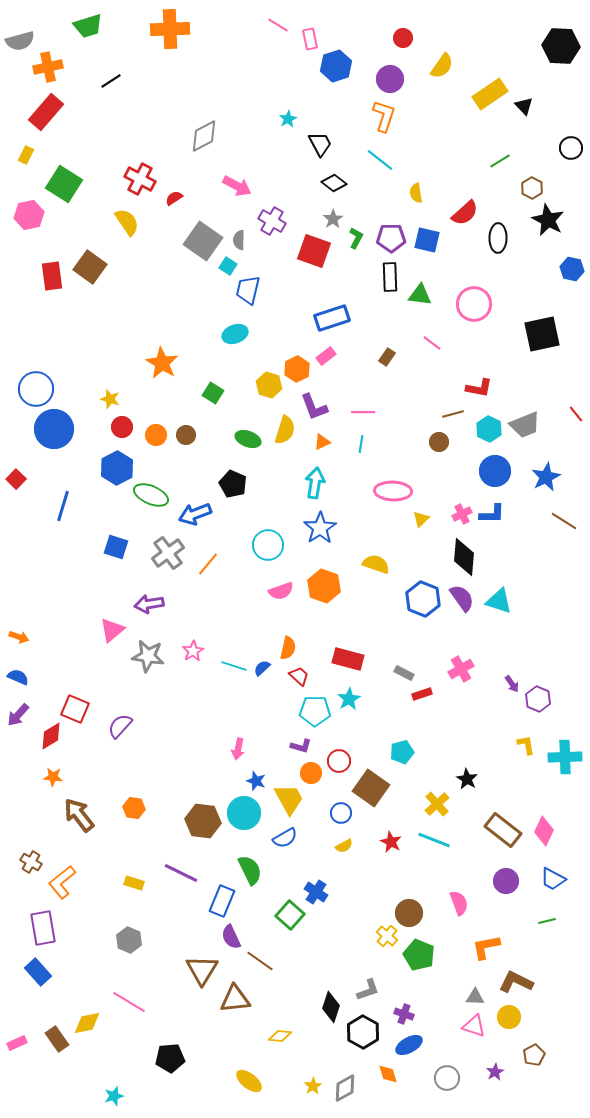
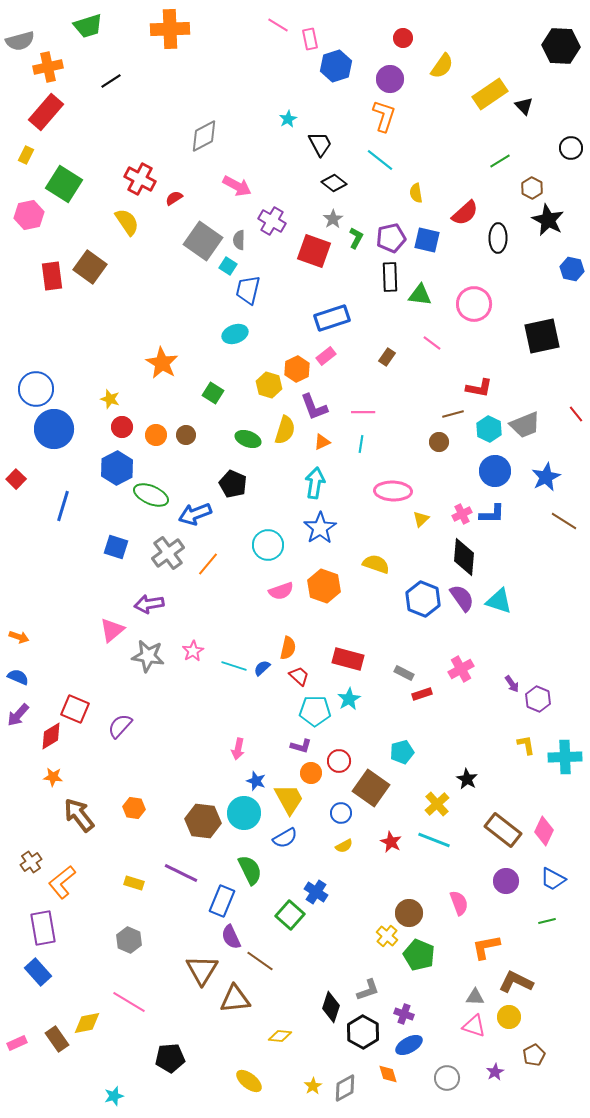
purple pentagon at (391, 238): rotated 12 degrees counterclockwise
black square at (542, 334): moved 2 px down
brown cross at (31, 862): rotated 25 degrees clockwise
